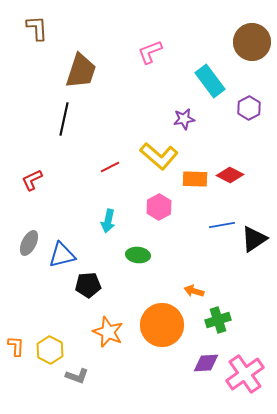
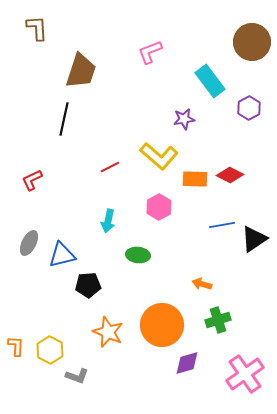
orange arrow: moved 8 px right, 7 px up
purple diamond: moved 19 px left; rotated 12 degrees counterclockwise
